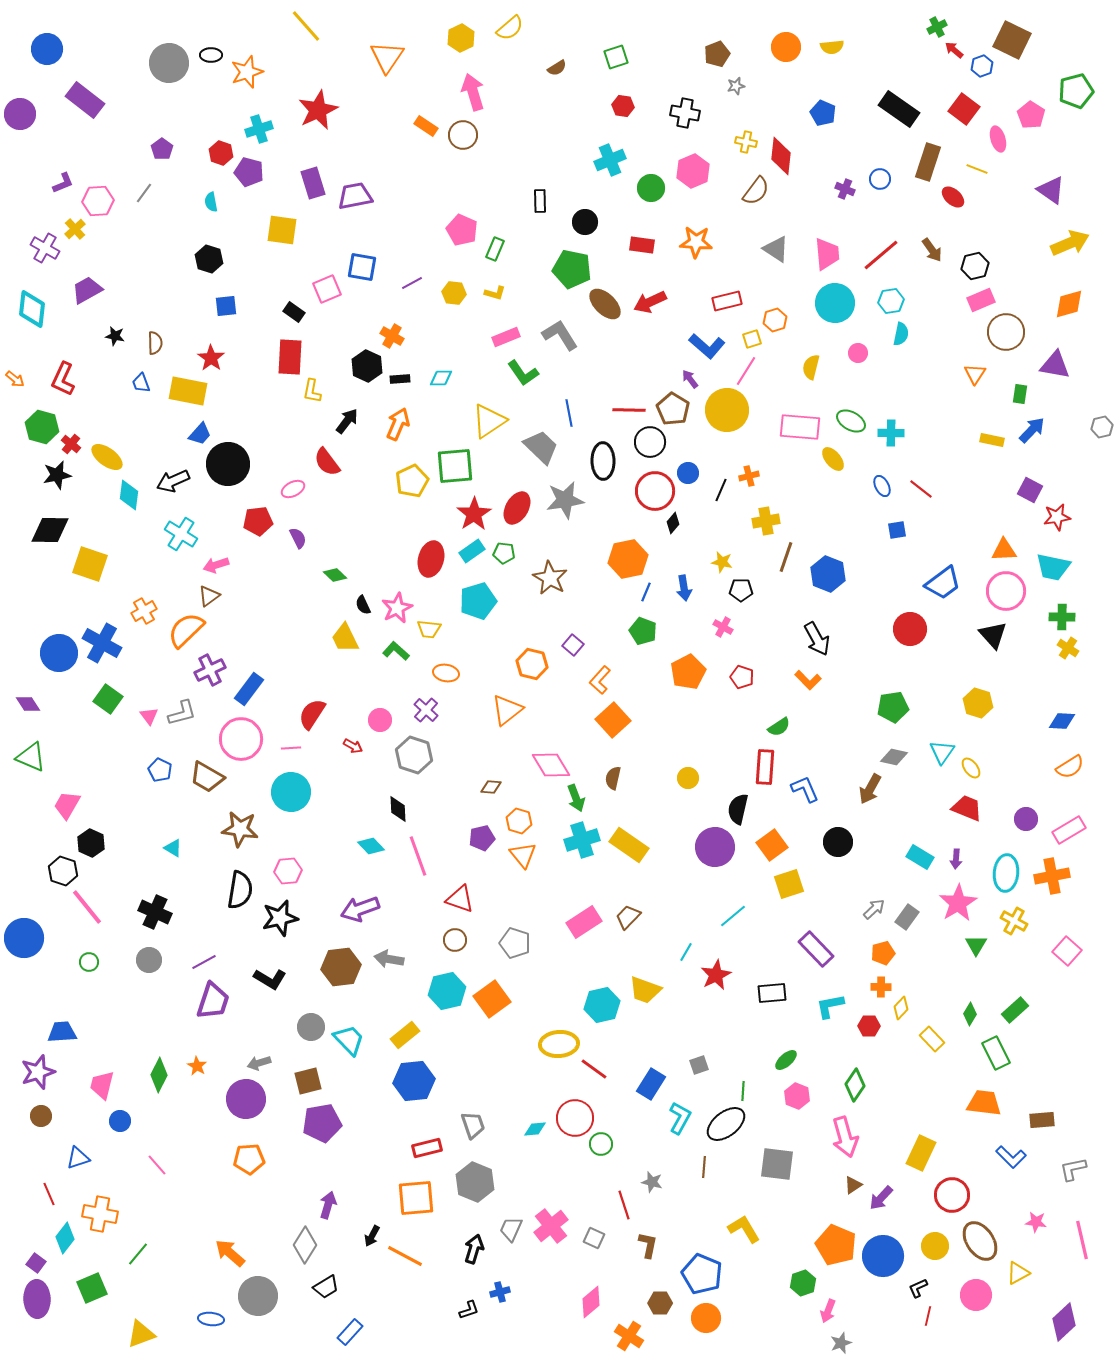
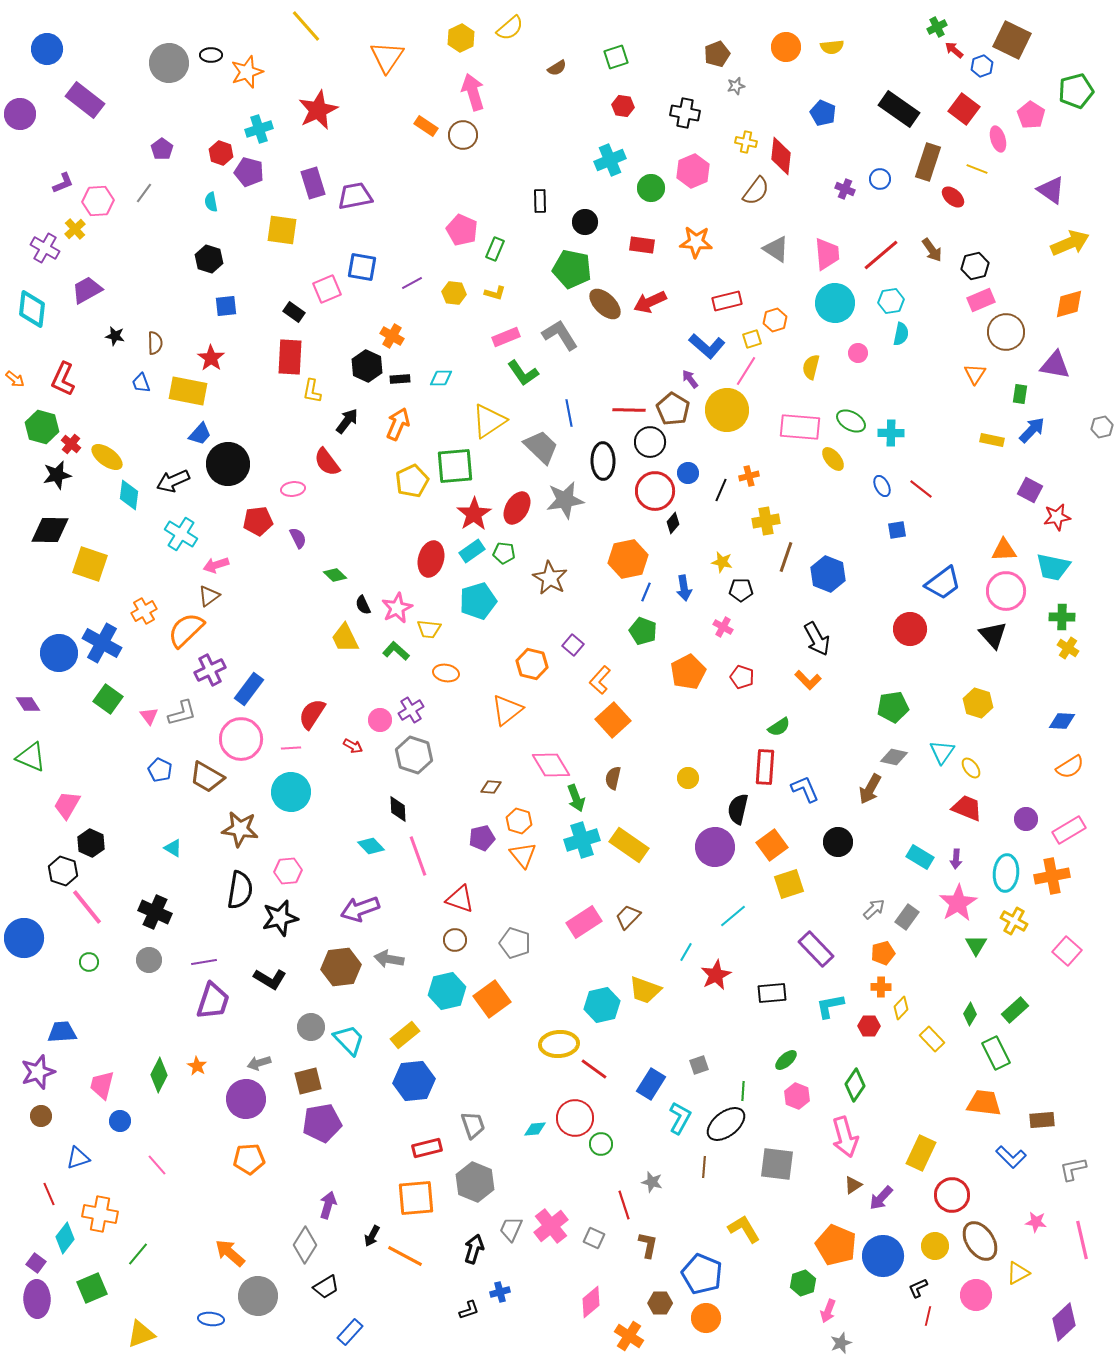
pink ellipse at (293, 489): rotated 20 degrees clockwise
purple cross at (426, 710): moved 15 px left; rotated 15 degrees clockwise
purple line at (204, 962): rotated 20 degrees clockwise
